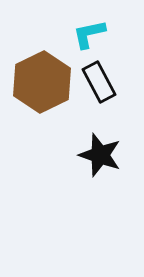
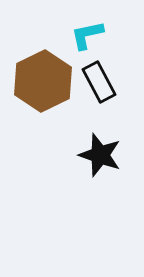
cyan L-shape: moved 2 px left, 1 px down
brown hexagon: moved 1 px right, 1 px up
